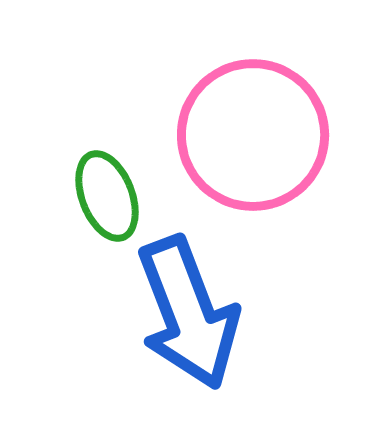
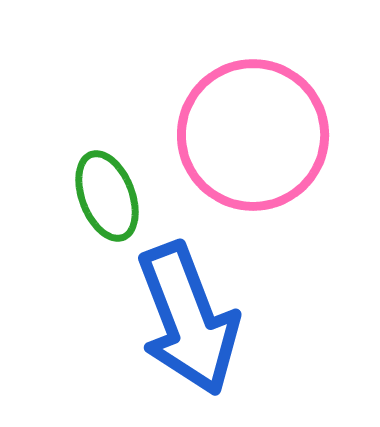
blue arrow: moved 6 px down
